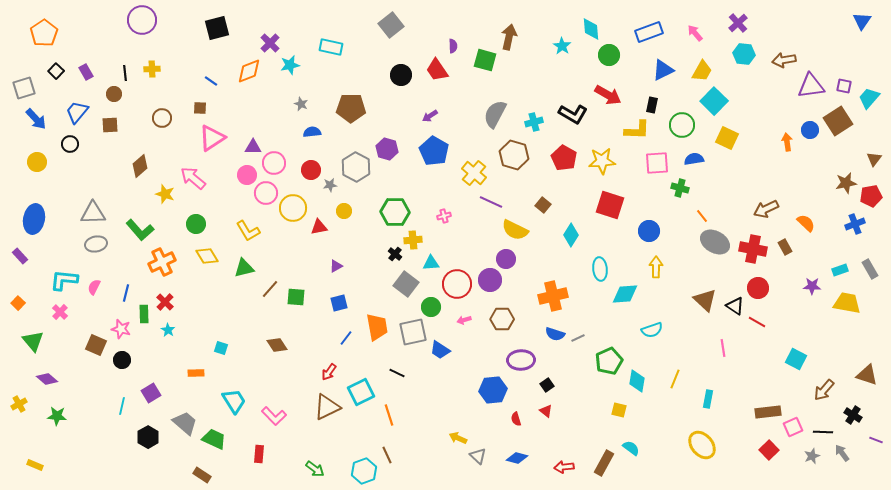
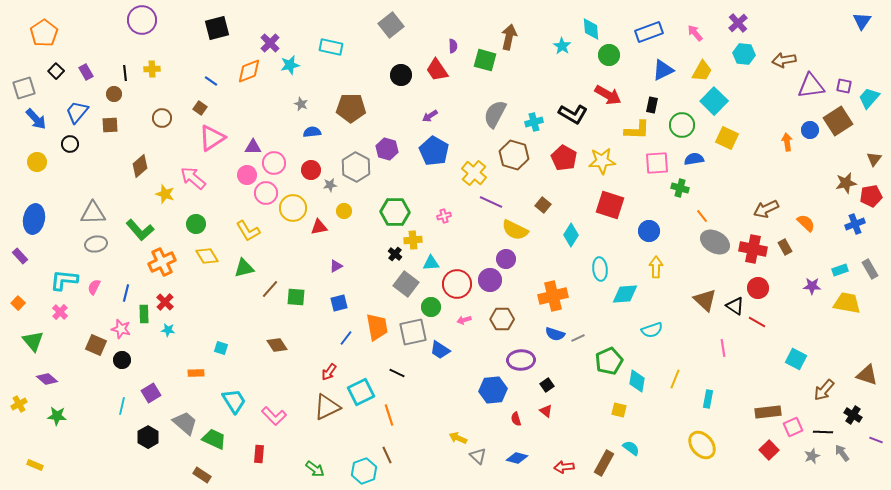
brown square at (200, 108): rotated 32 degrees clockwise
cyan star at (168, 330): rotated 24 degrees counterclockwise
